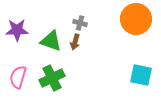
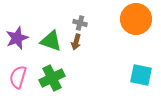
purple star: moved 8 px down; rotated 20 degrees counterclockwise
brown arrow: moved 1 px right
